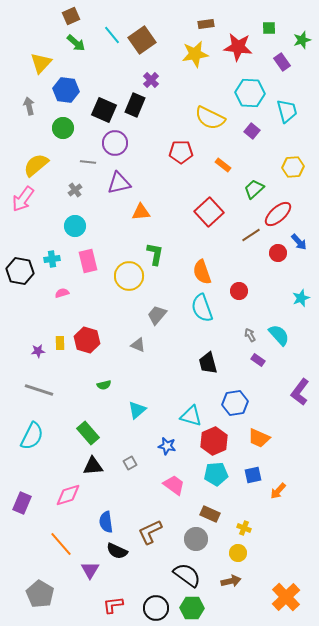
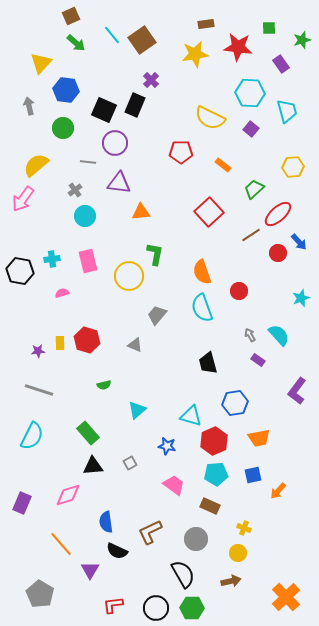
purple rectangle at (282, 62): moved 1 px left, 2 px down
purple square at (252, 131): moved 1 px left, 2 px up
purple triangle at (119, 183): rotated 20 degrees clockwise
cyan circle at (75, 226): moved 10 px right, 10 px up
gray triangle at (138, 345): moved 3 px left
purple L-shape at (300, 392): moved 3 px left, 1 px up
orange trapezoid at (259, 438): rotated 35 degrees counterclockwise
brown rectangle at (210, 514): moved 8 px up
black semicircle at (187, 575): moved 4 px left, 1 px up; rotated 24 degrees clockwise
